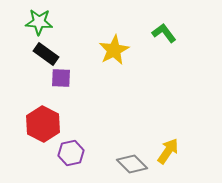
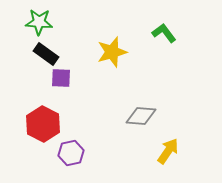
yellow star: moved 2 px left, 2 px down; rotated 12 degrees clockwise
gray diamond: moved 9 px right, 48 px up; rotated 40 degrees counterclockwise
